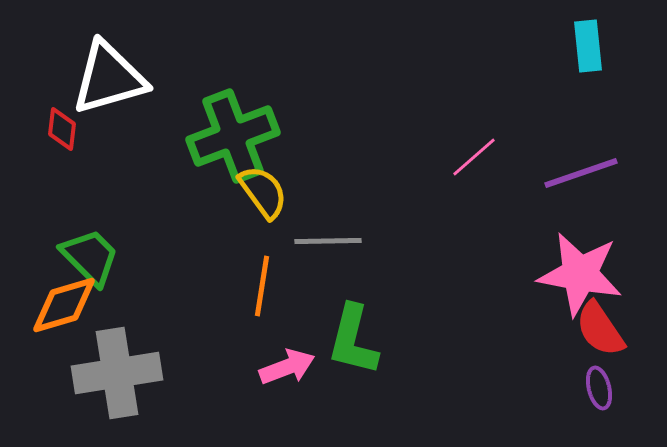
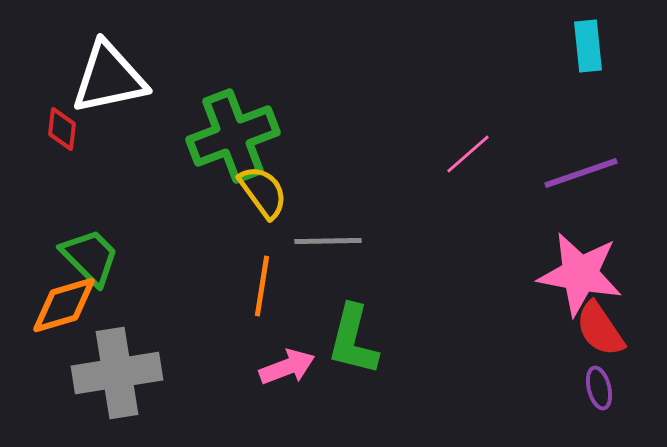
white triangle: rotated 4 degrees clockwise
pink line: moved 6 px left, 3 px up
